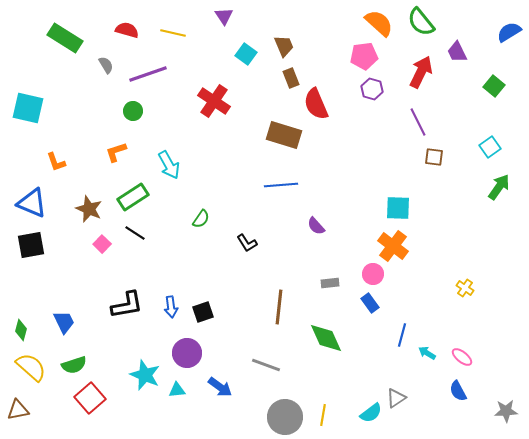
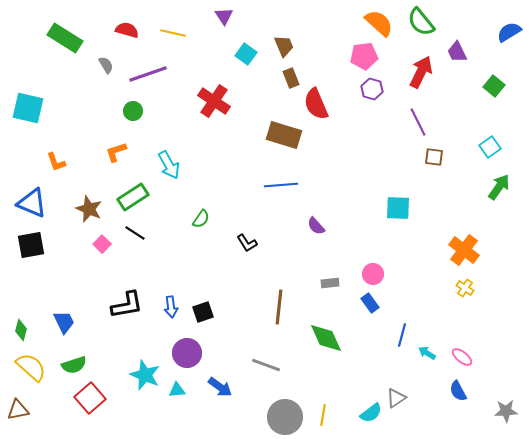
orange cross at (393, 246): moved 71 px right, 4 px down
